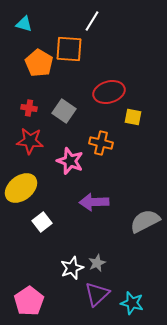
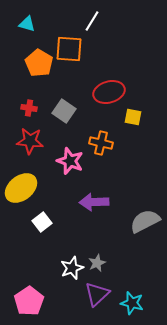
cyan triangle: moved 3 px right
